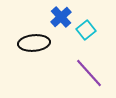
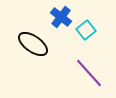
blue cross: rotated 10 degrees counterclockwise
black ellipse: moved 1 px left, 1 px down; rotated 40 degrees clockwise
